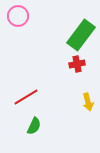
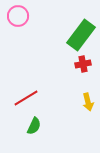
red cross: moved 6 px right
red line: moved 1 px down
